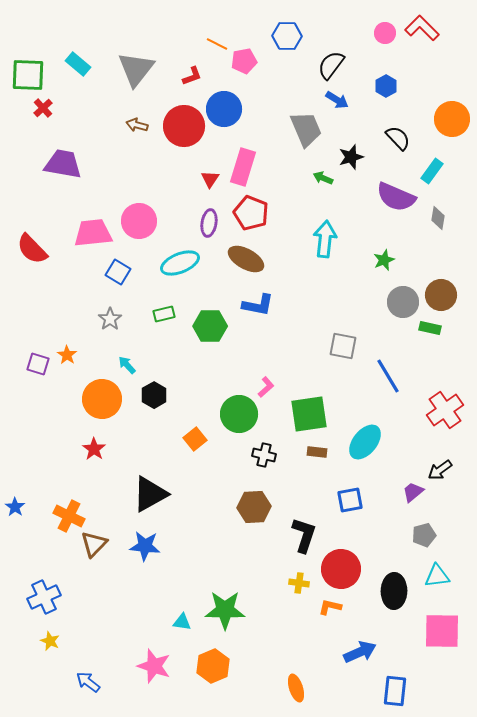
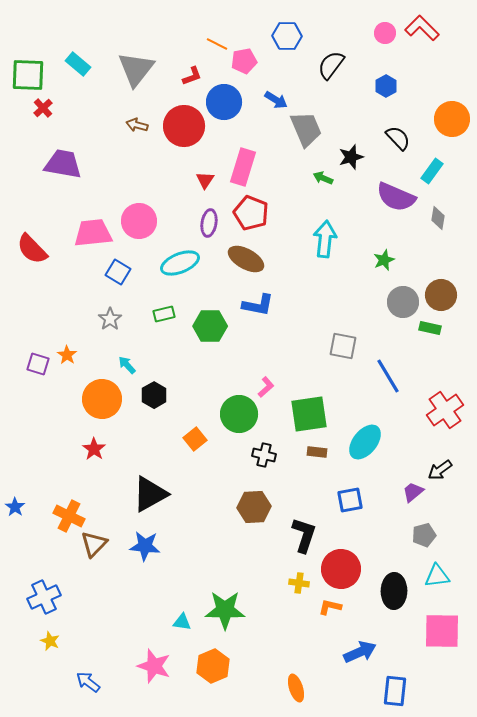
blue arrow at (337, 100): moved 61 px left
blue circle at (224, 109): moved 7 px up
red triangle at (210, 179): moved 5 px left, 1 px down
